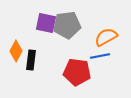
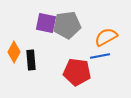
orange diamond: moved 2 px left, 1 px down
black rectangle: rotated 12 degrees counterclockwise
